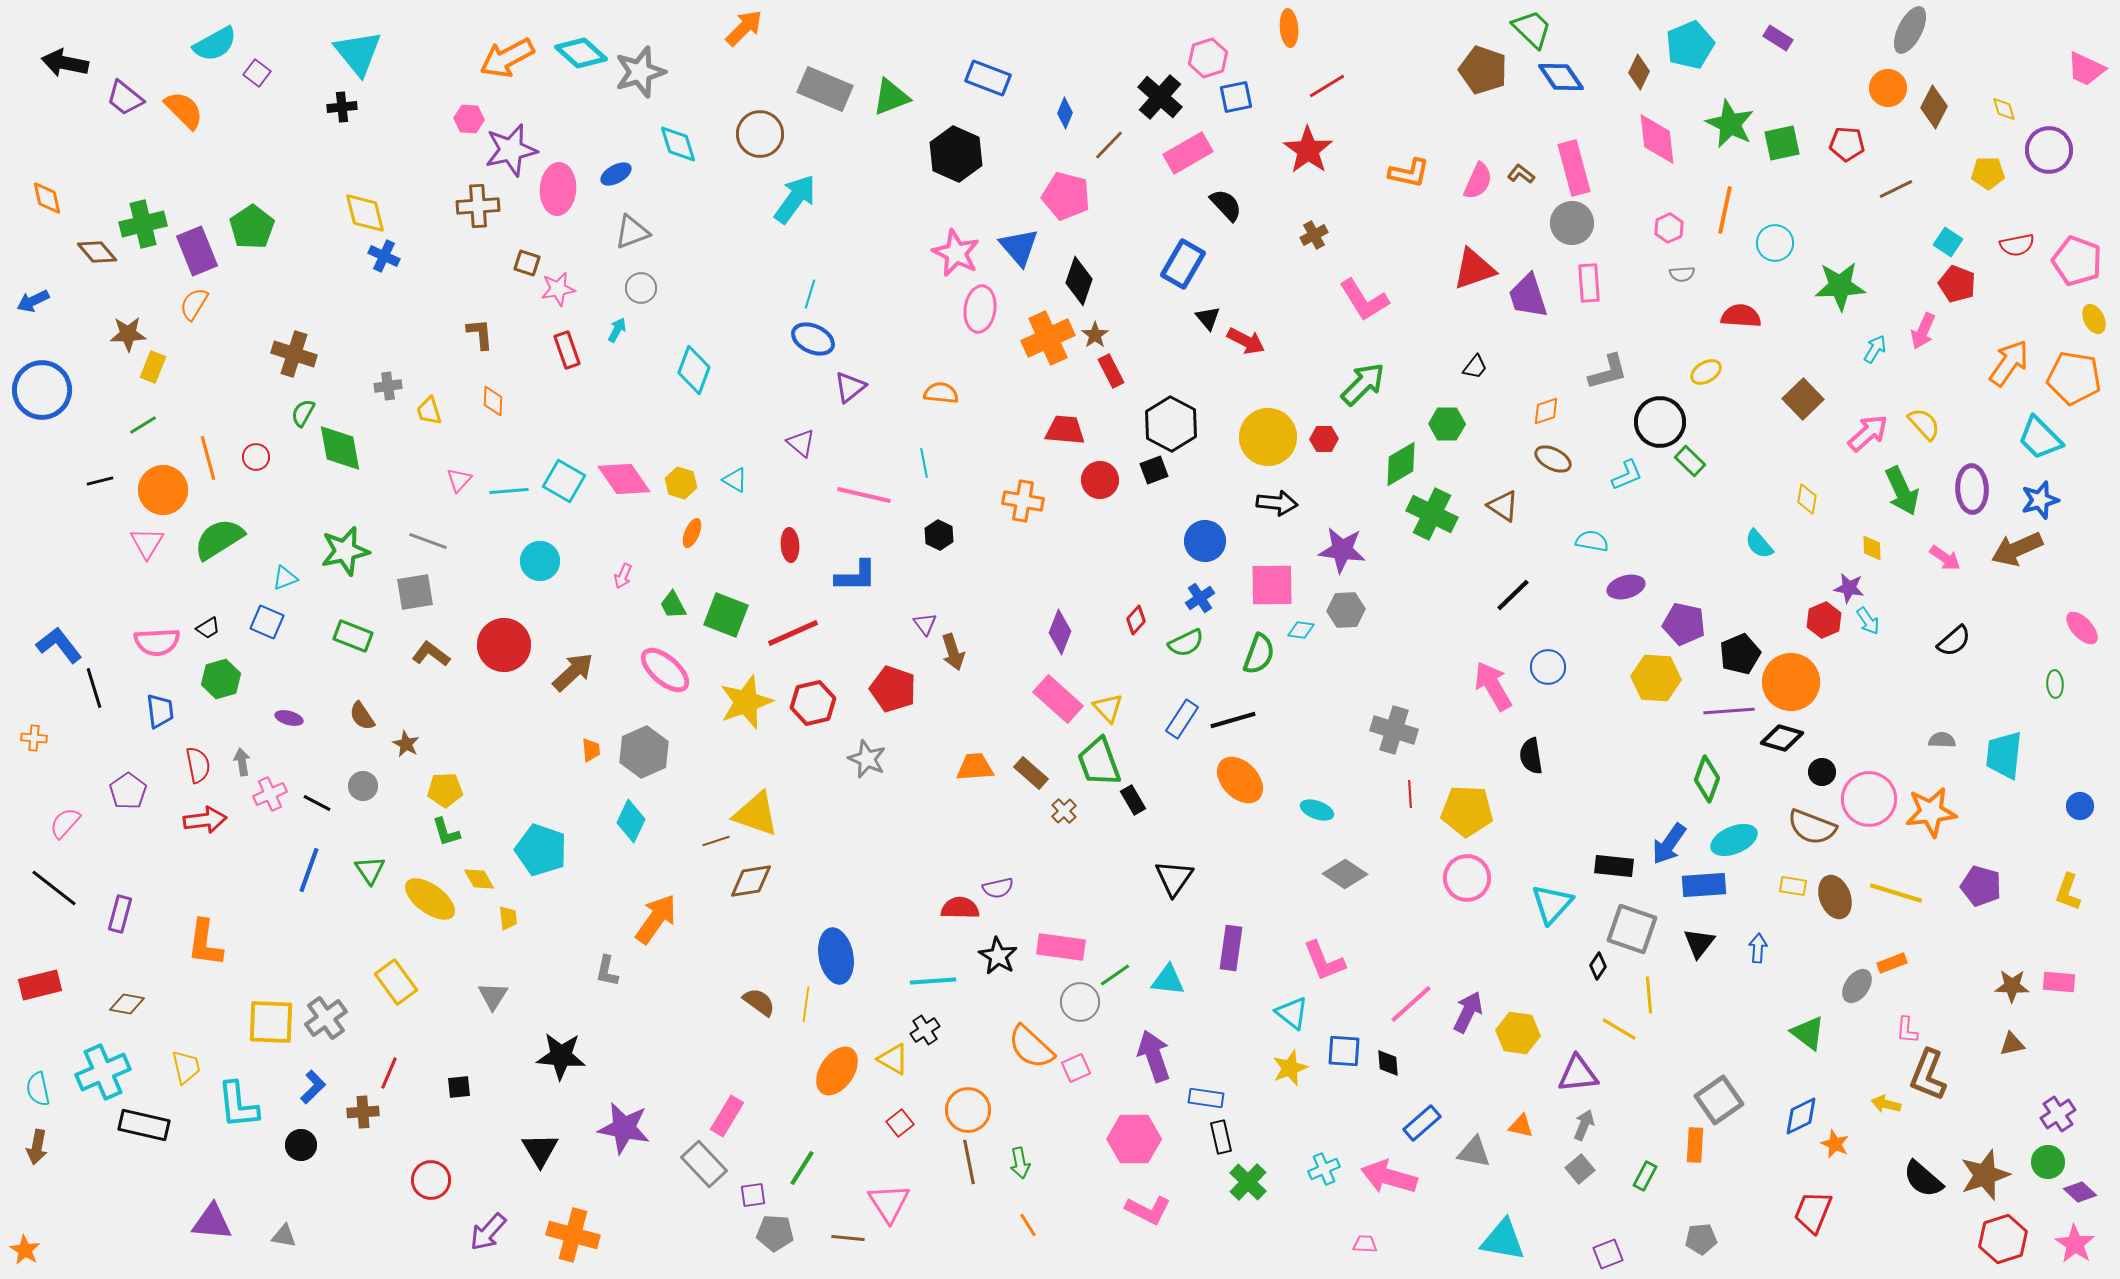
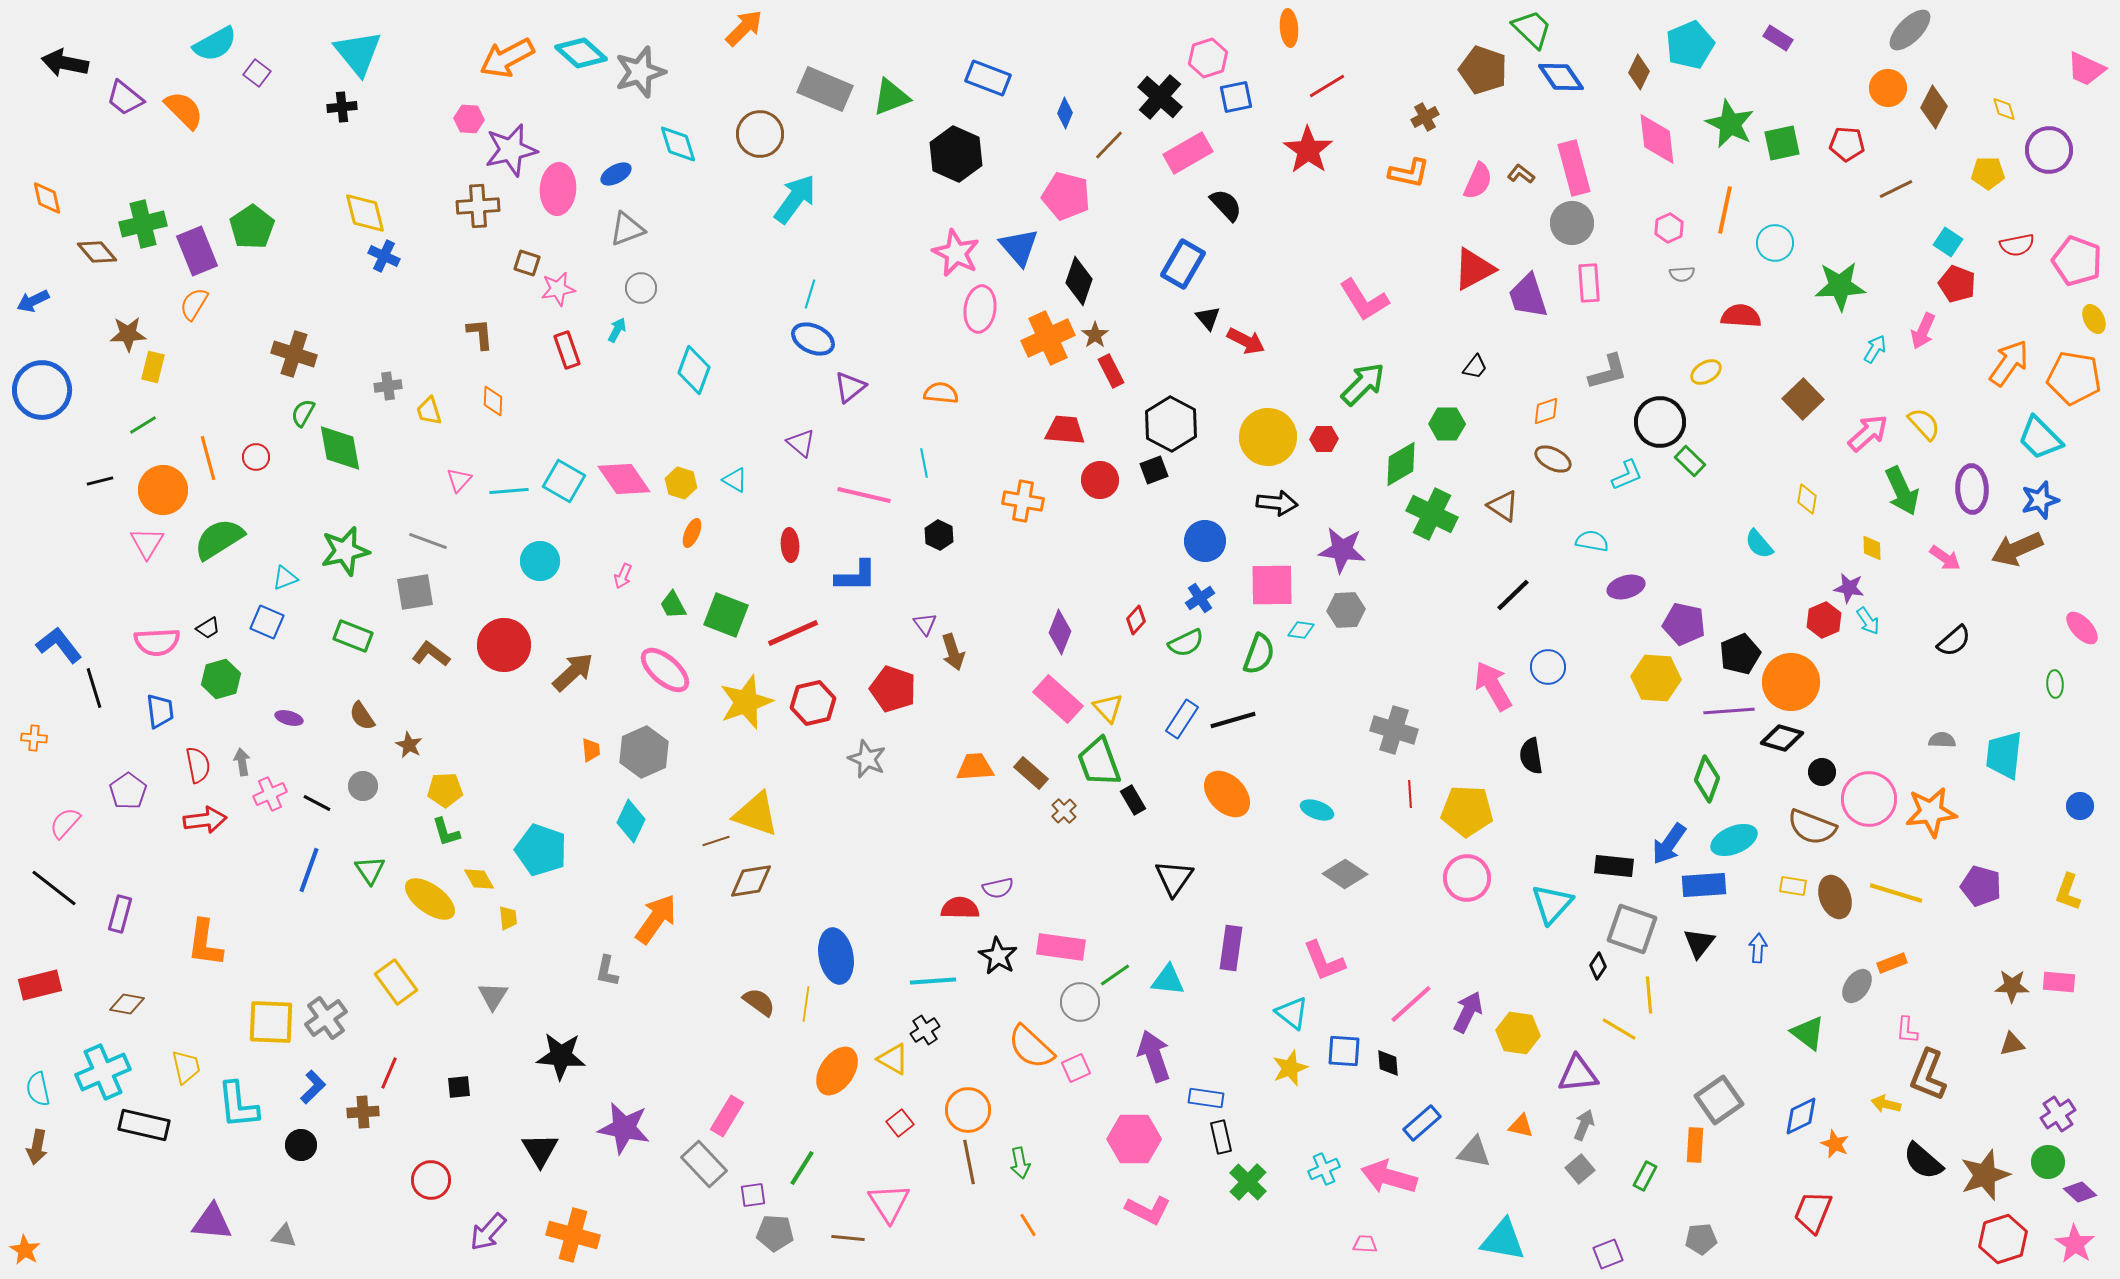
gray ellipse at (1910, 30): rotated 18 degrees clockwise
gray triangle at (632, 232): moved 5 px left, 3 px up
brown cross at (1314, 235): moved 111 px right, 118 px up
red triangle at (1474, 269): rotated 9 degrees counterclockwise
yellow rectangle at (153, 367): rotated 8 degrees counterclockwise
brown star at (406, 744): moved 3 px right, 1 px down
orange ellipse at (1240, 780): moved 13 px left, 14 px down
black semicircle at (1923, 1179): moved 18 px up
